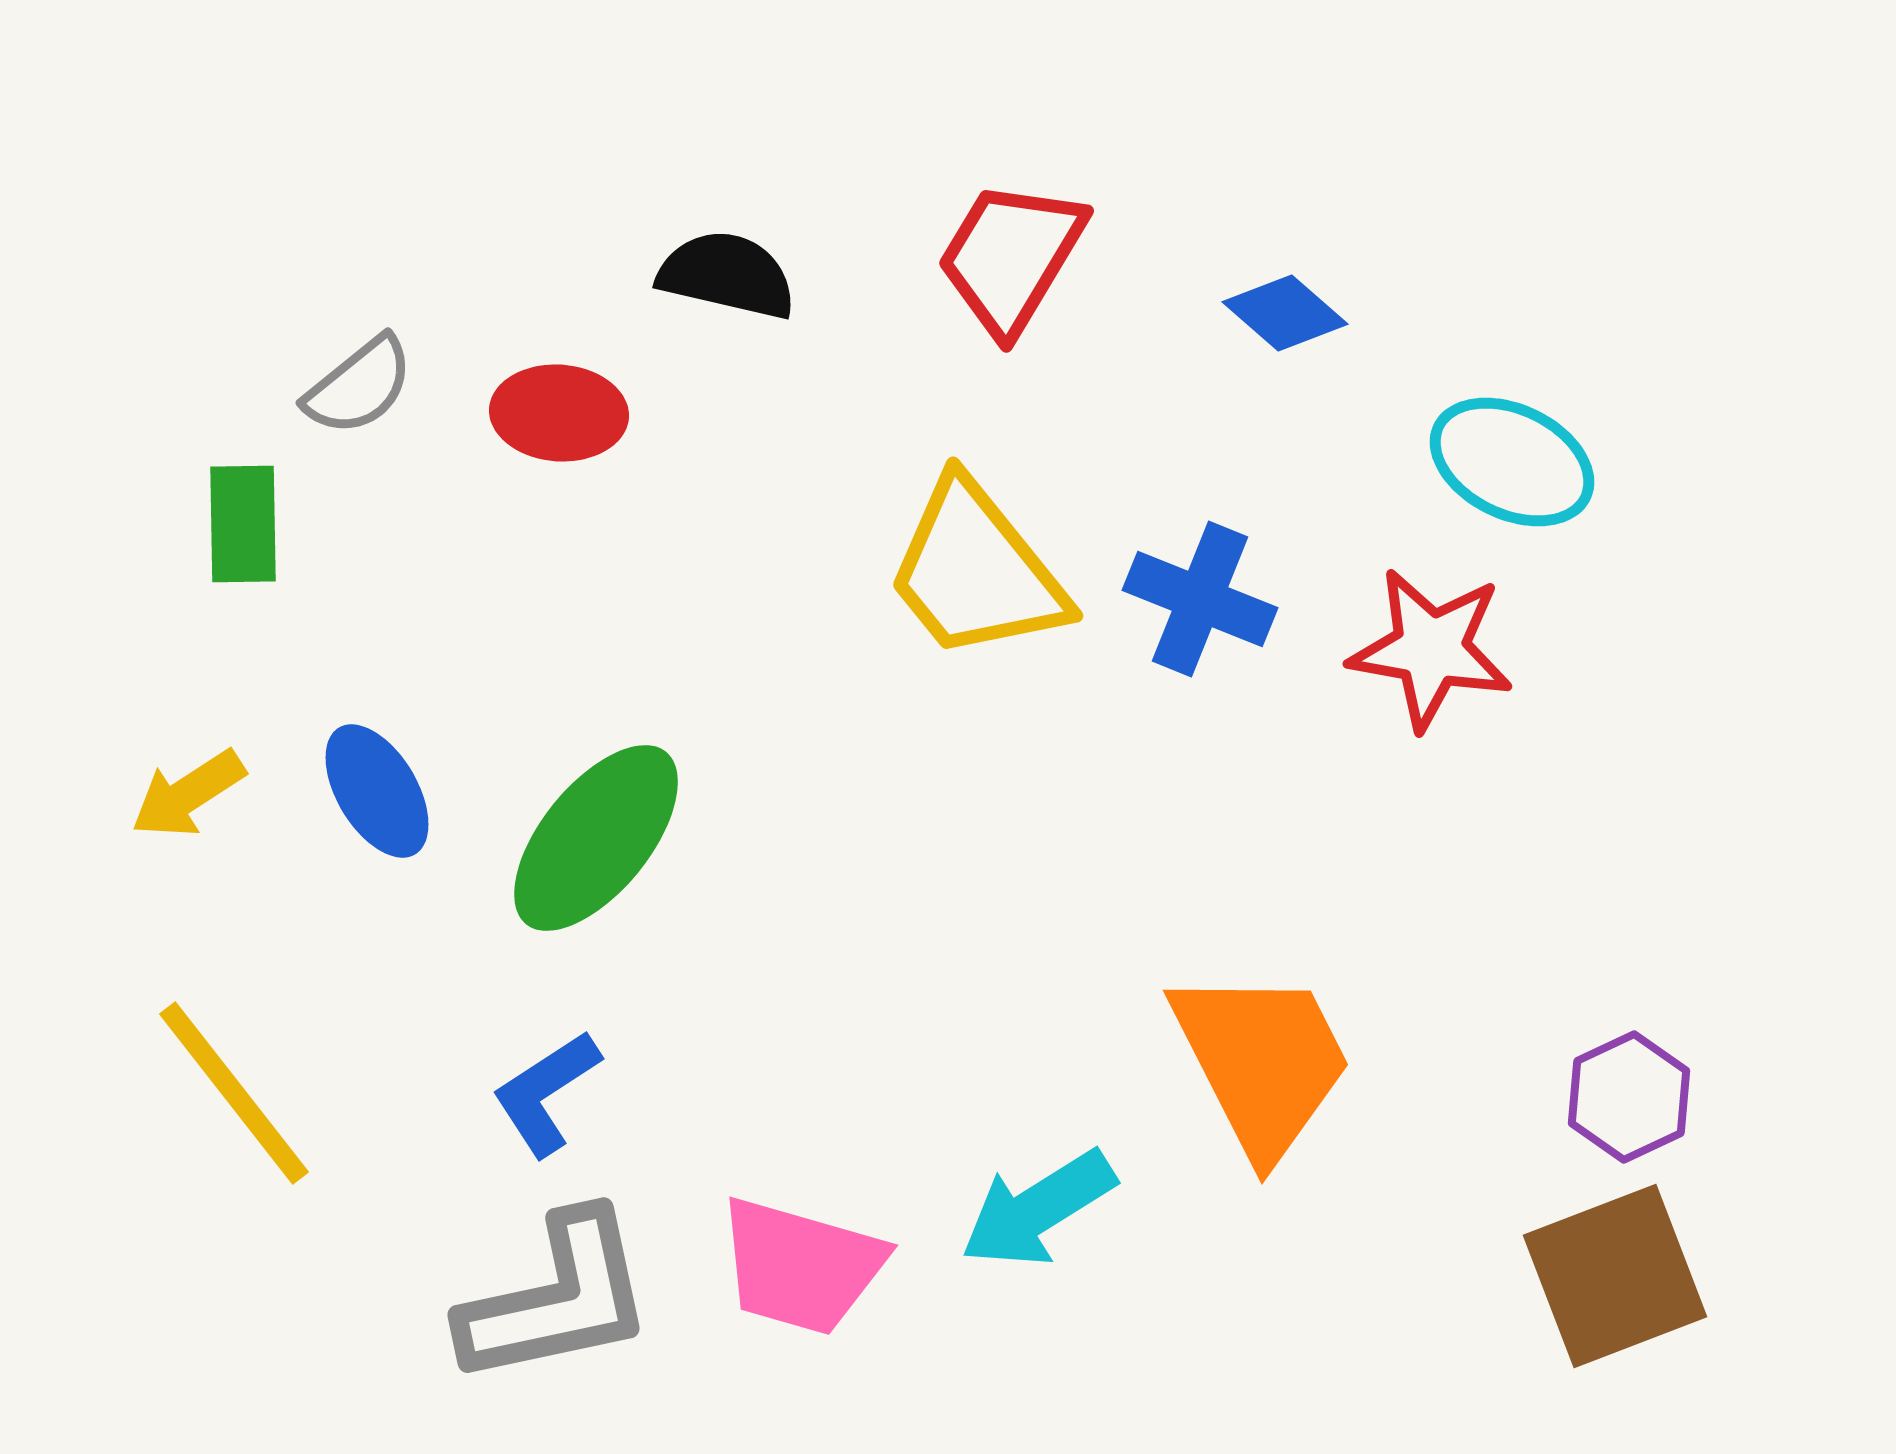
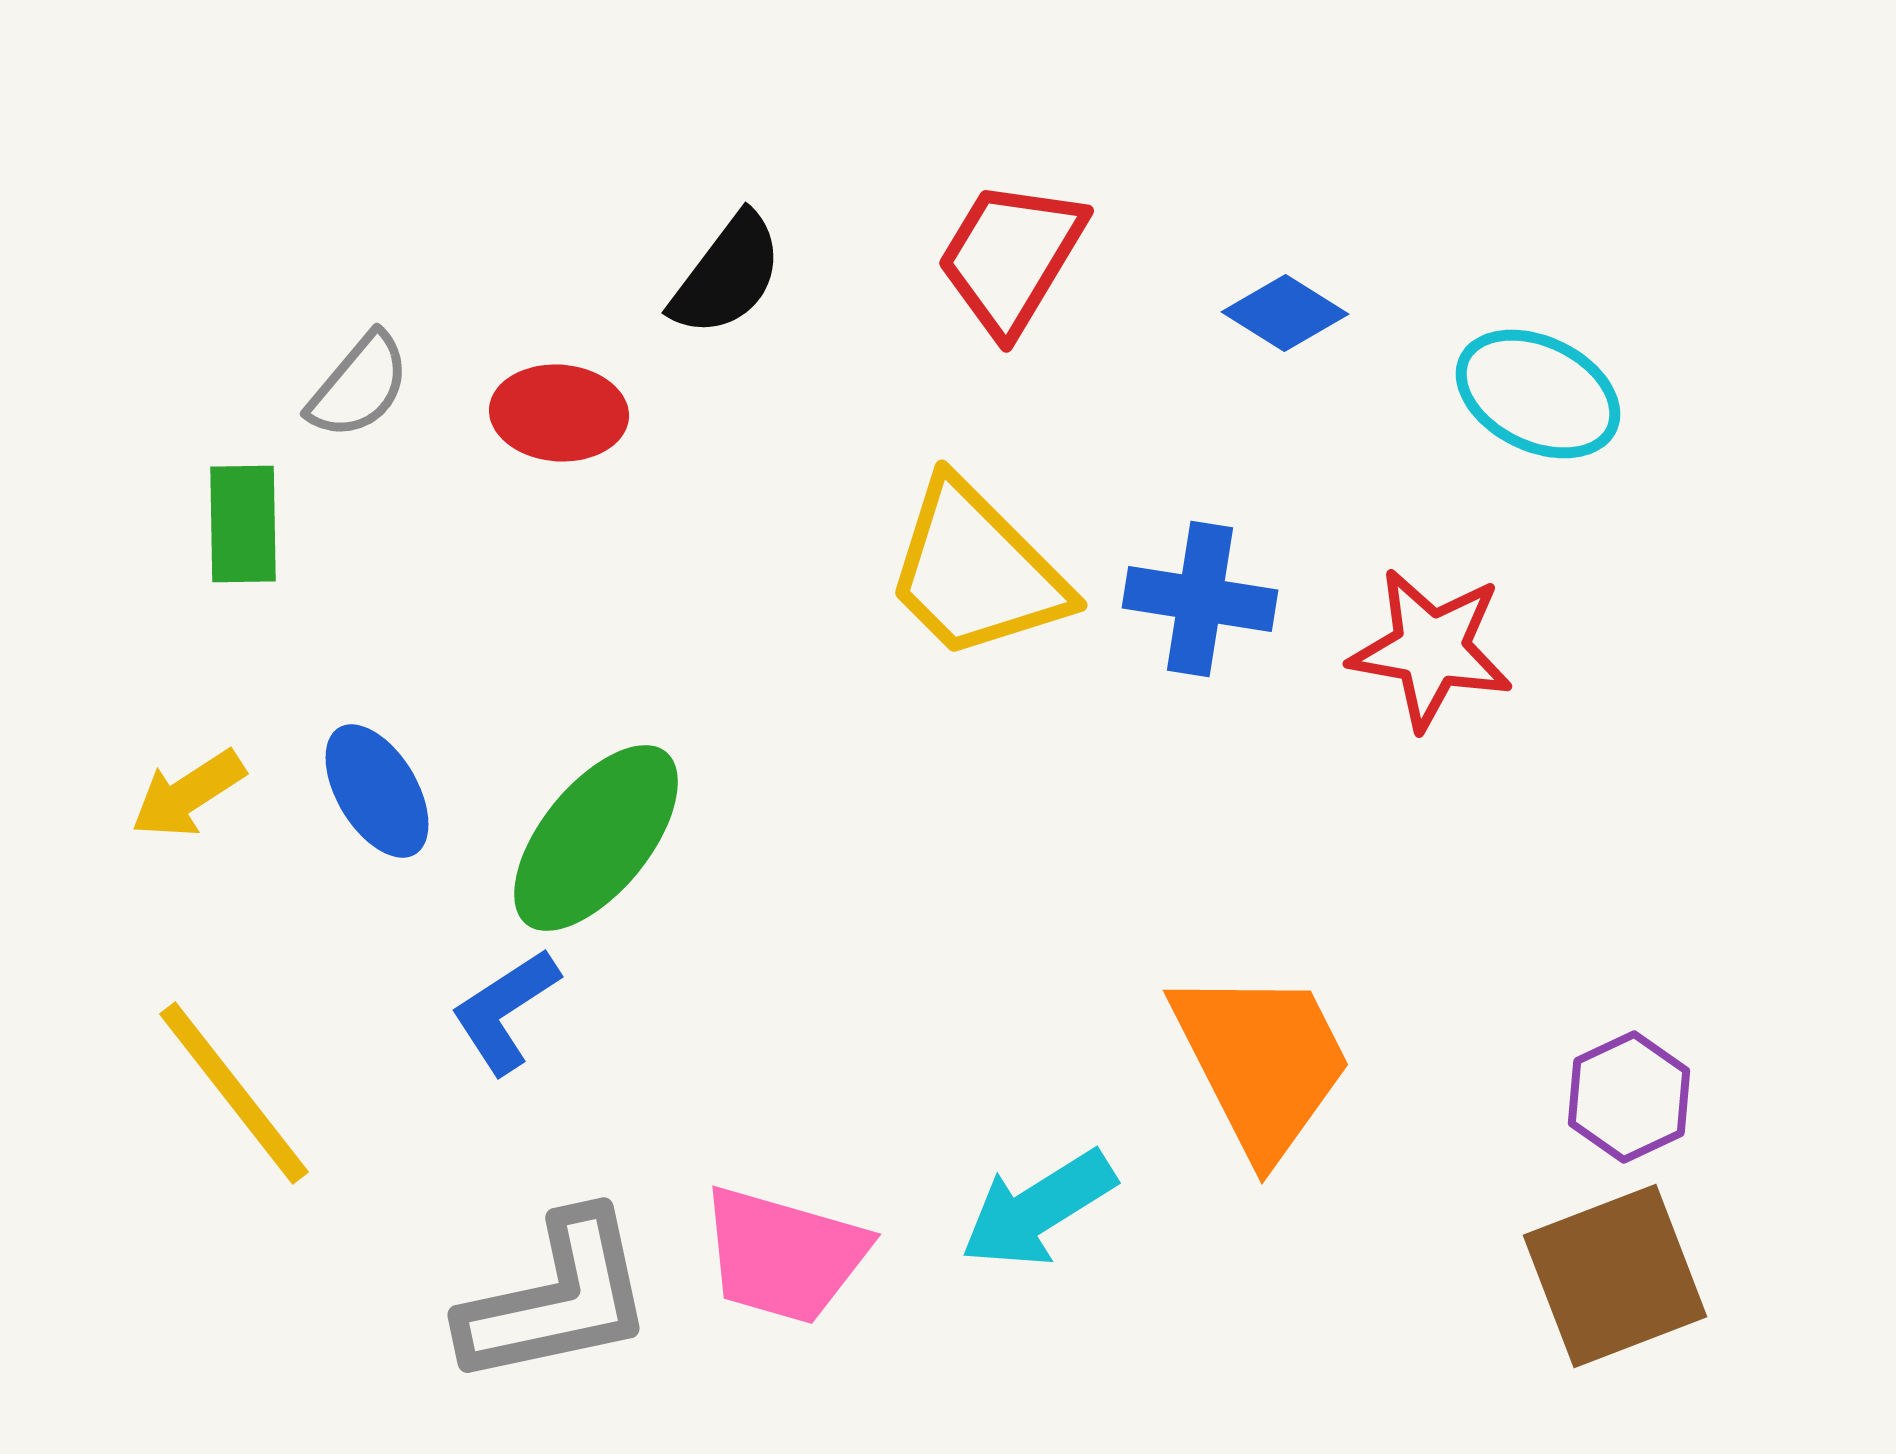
black semicircle: rotated 114 degrees clockwise
blue diamond: rotated 9 degrees counterclockwise
gray semicircle: rotated 11 degrees counterclockwise
cyan ellipse: moved 26 px right, 68 px up
yellow trapezoid: rotated 6 degrees counterclockwise
blue cross: rotated 13 degrees counterclockwise
blue L-shape: moved 41 px left, 82 px up
pink trapezoid: moved 17 px left, 11 px up
